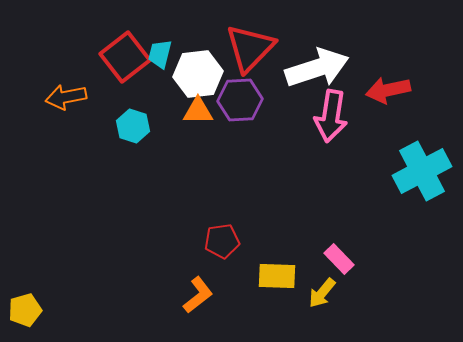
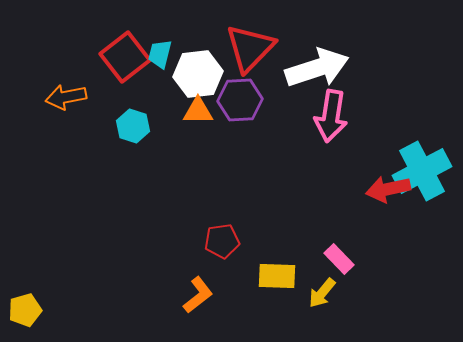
red arrow: moved 99 px down
